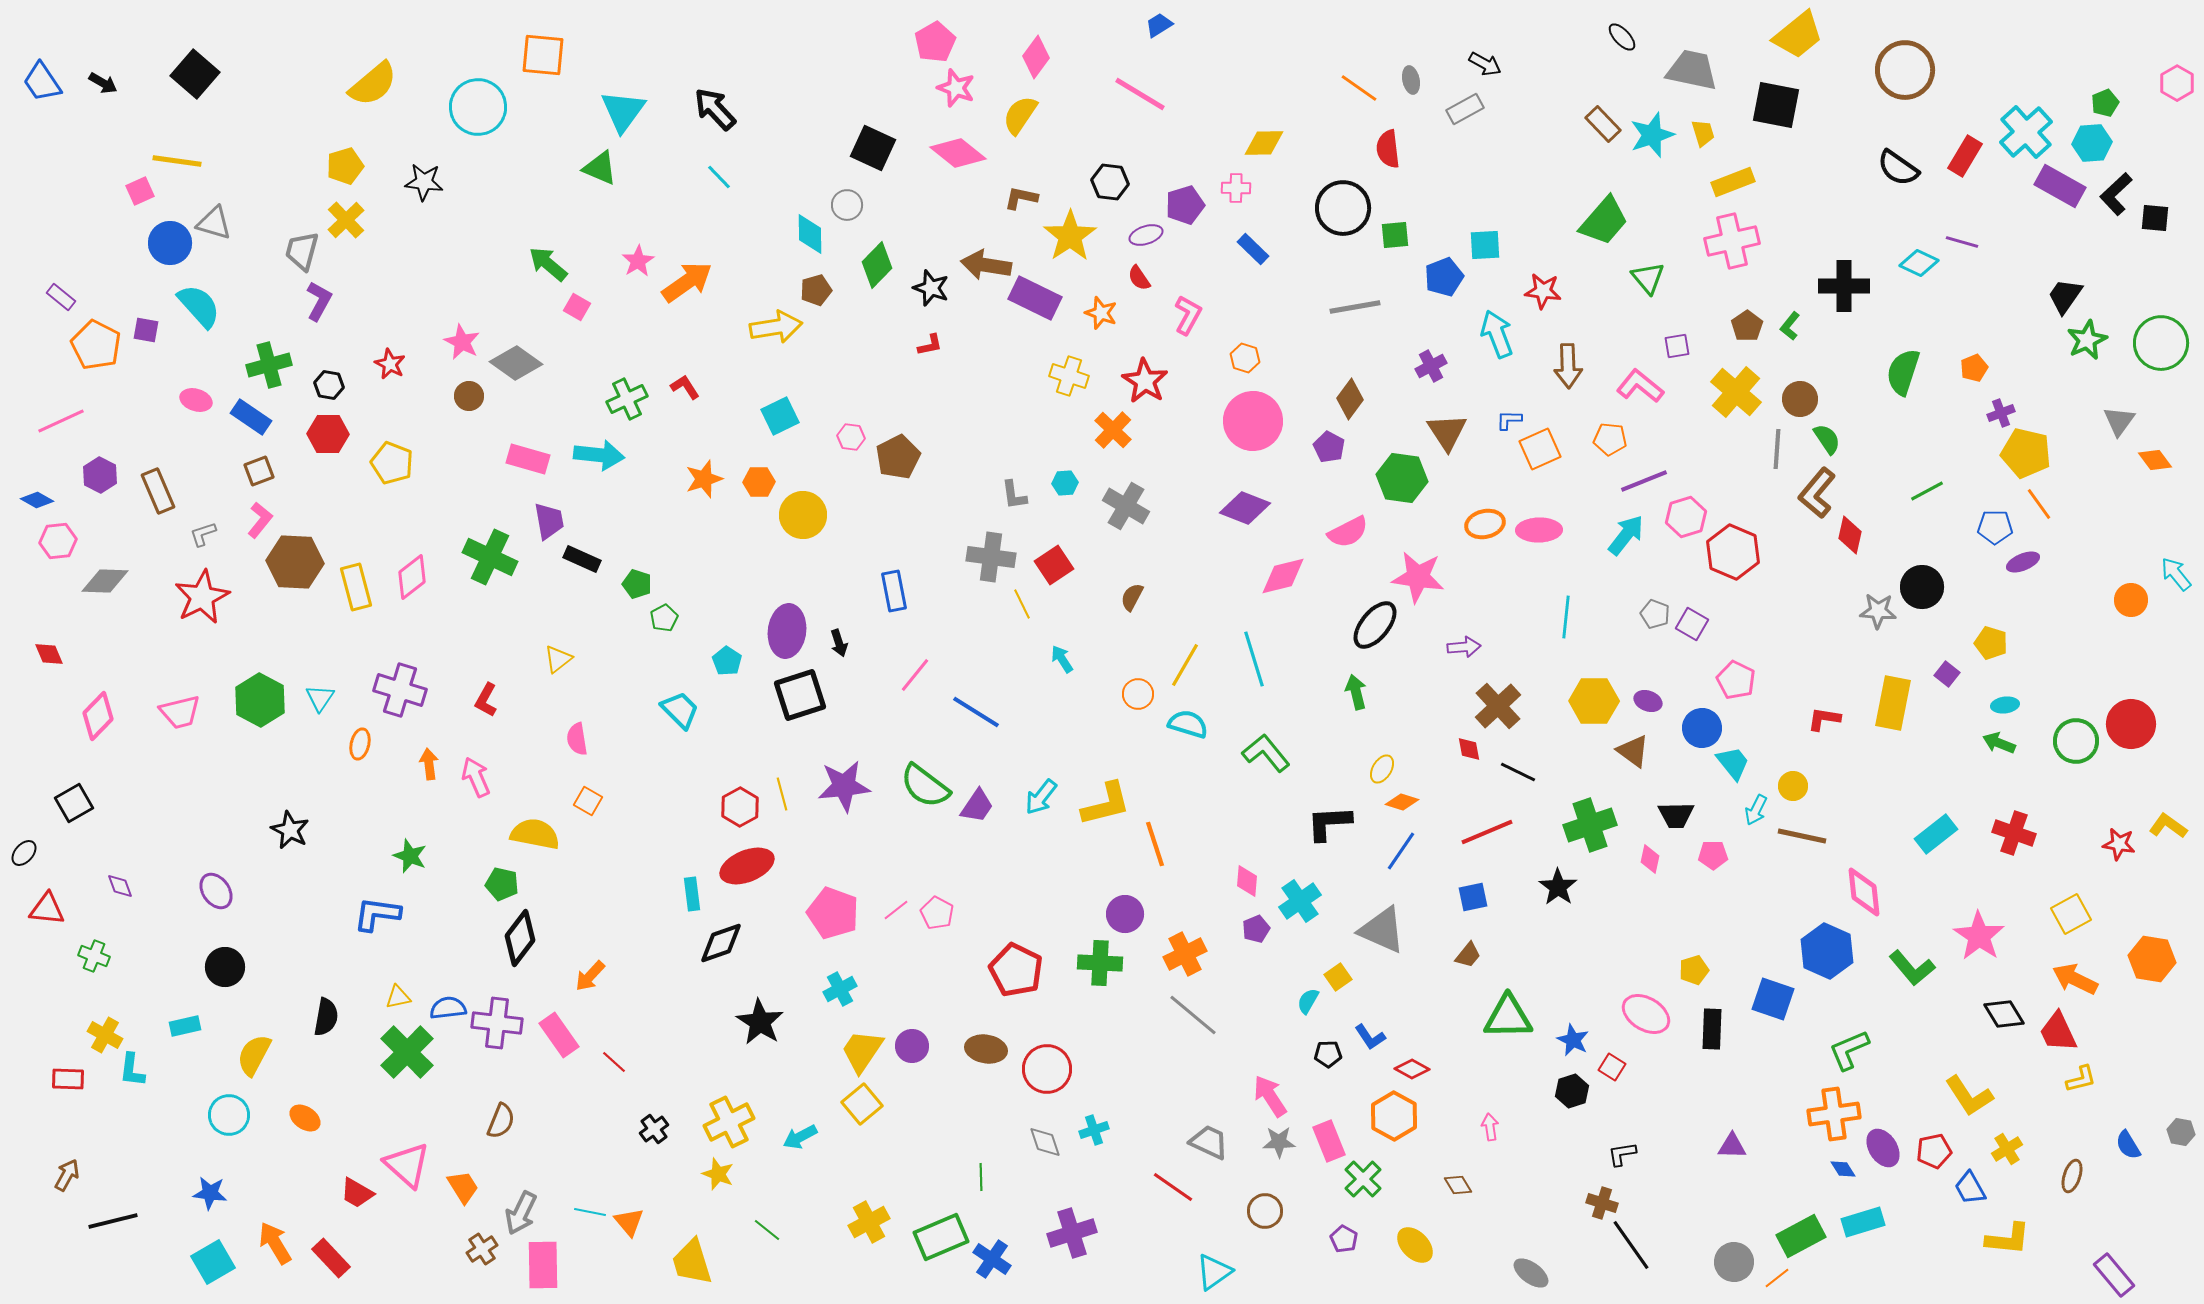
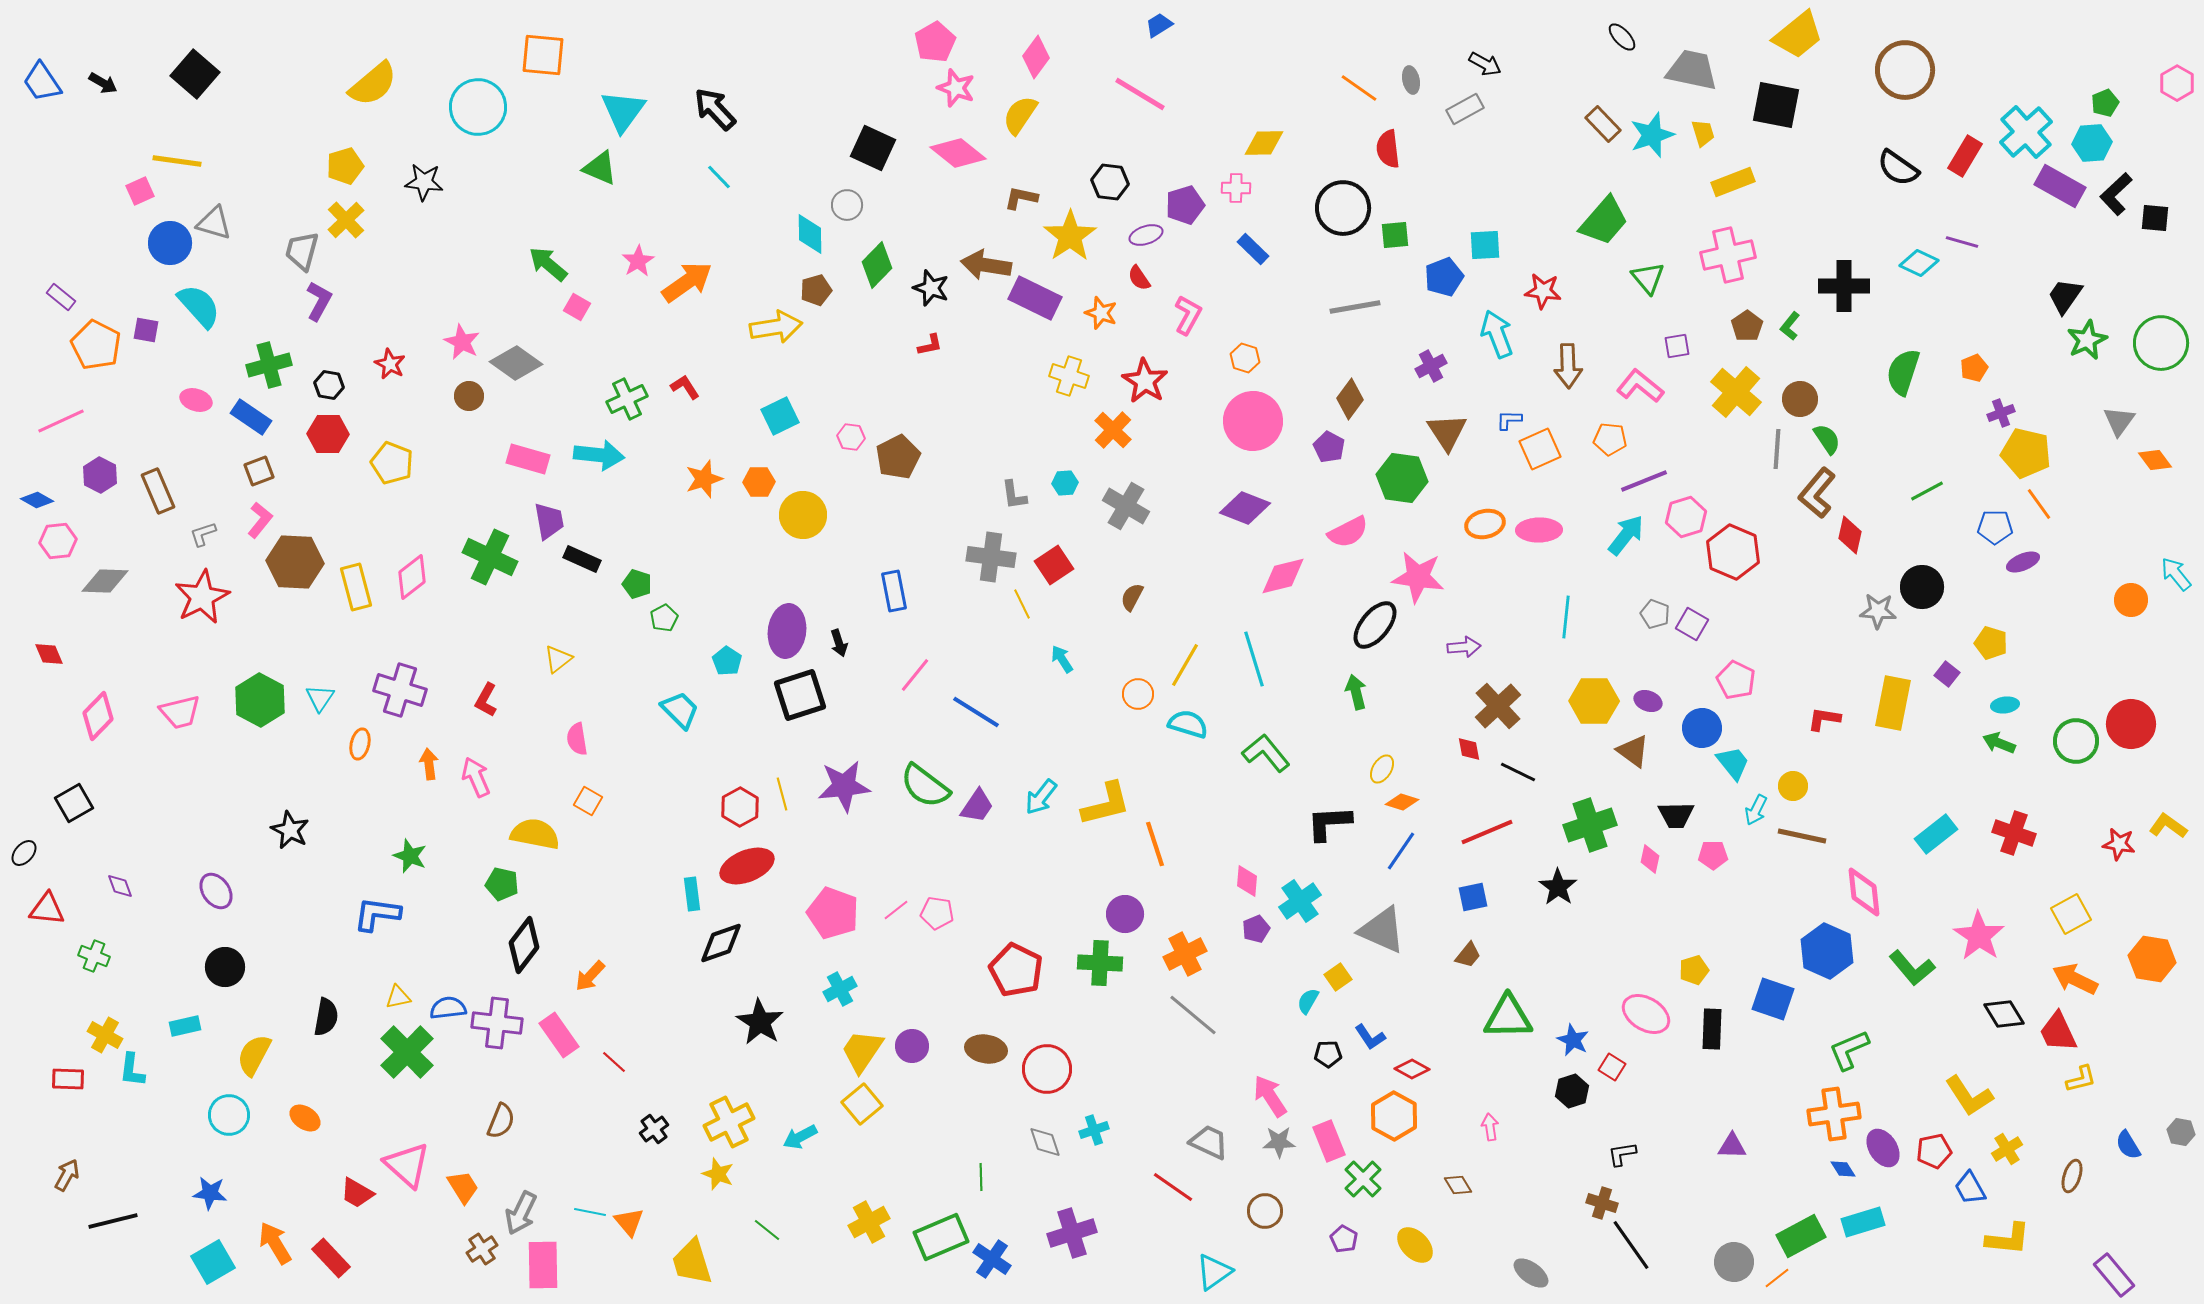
pink cross at (1732, 241): moved 4 px left, 14 px down
pink pentagon at (937, 913): rotated 20 degrees counterclockwise
black diamond at (520, 938): moved 4 px right, 7 px down
